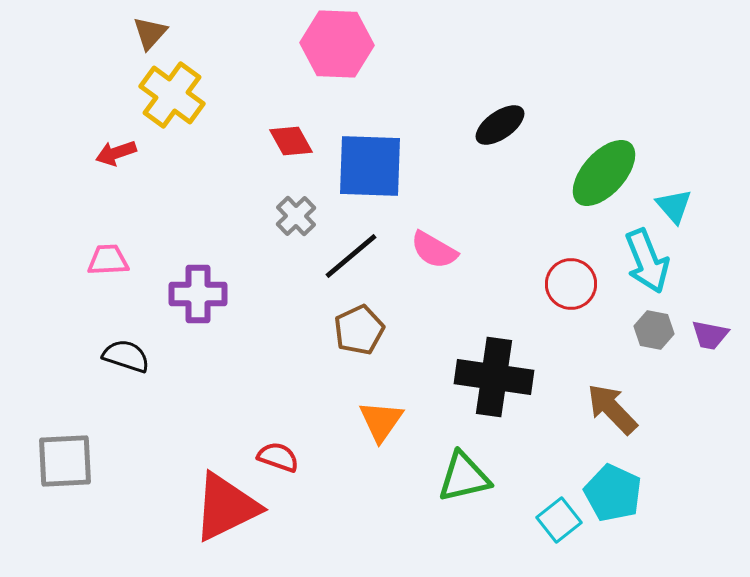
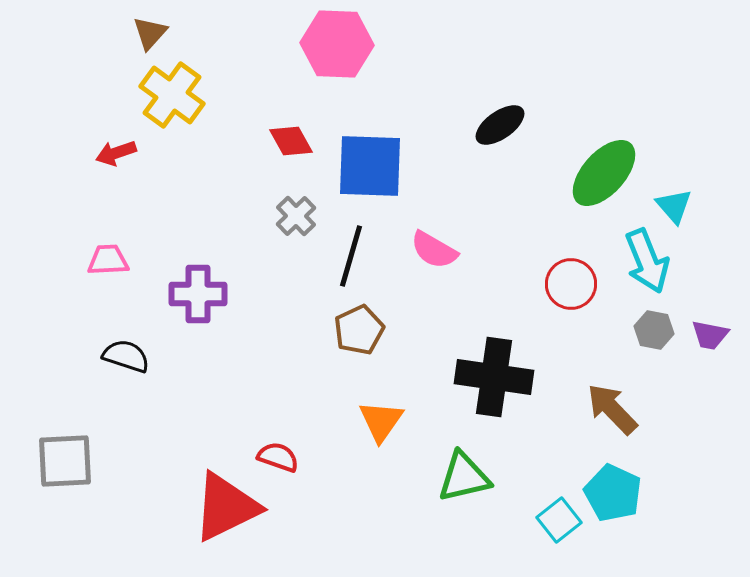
black line: rotated 34 degrees counterclockwise
